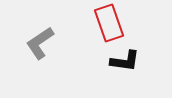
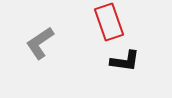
red rectangle: moved 1 px up
